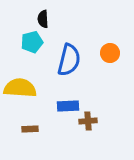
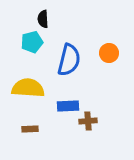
orange circle: moved 1 px left
yellow semicircle: moved 8 px right
